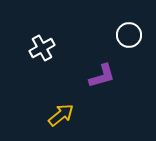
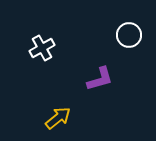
purple L-shape: moved 2 px left, 3 px down
yellow arrow: moved 3 px left, 3 px down
